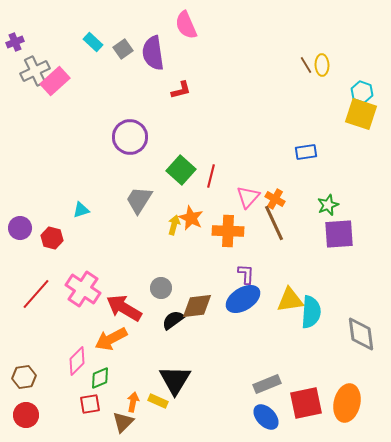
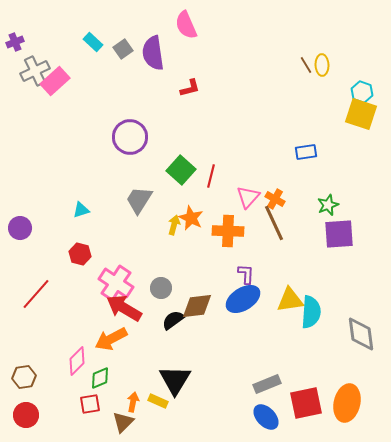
red L-shape at (181, 90): moved 9 px right, 2 px up
red hexagon at (52, 238): moved 28 px right, 16 px down
pink cross at (83, 289): moved 33 px right, 6 px up
